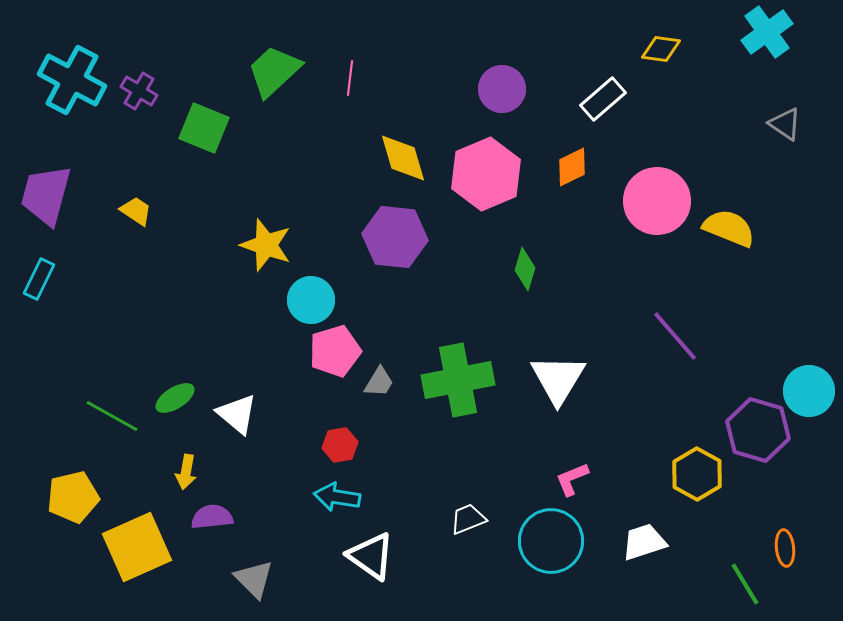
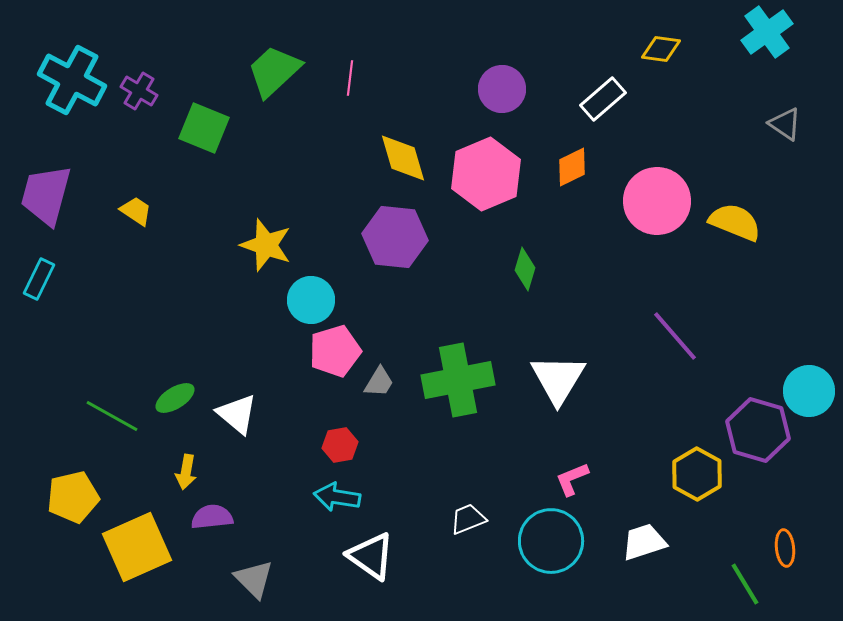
yellow semicircle at (729, 228): moved 6 px right, 6 px up
